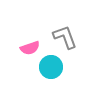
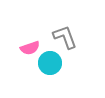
cyan circle: moved 1 px left, 4 px up
